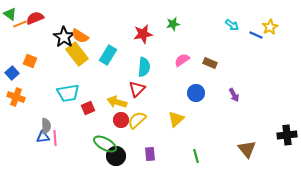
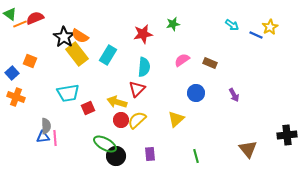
brown triangle: moved 1 px right
